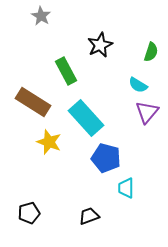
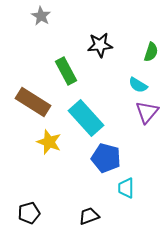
black star: rotated 20 degrees clockwise
